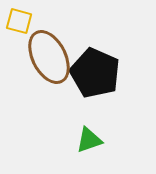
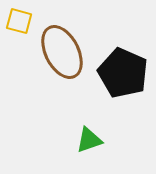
brown ellipse: moved 13 px right, 5 px up
black pentagon: moved 28 px right
